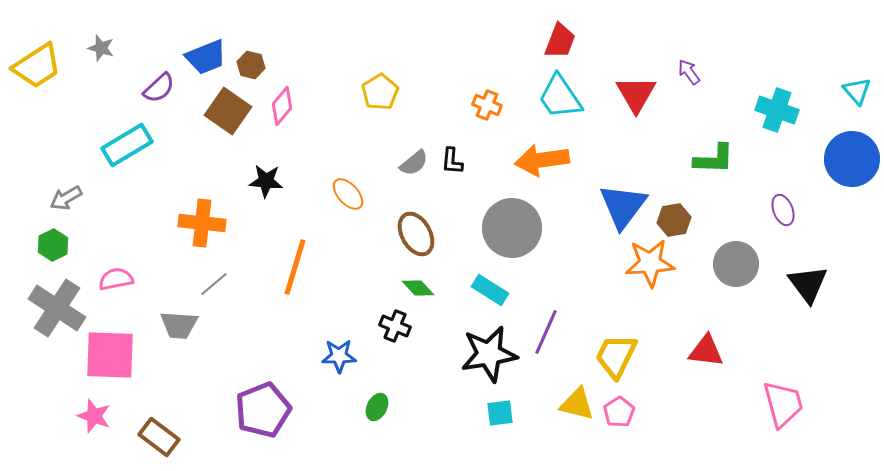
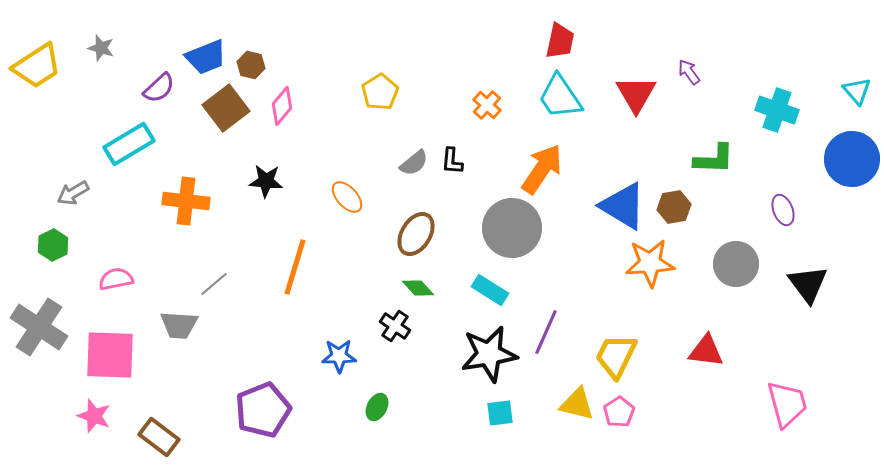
red trapezoid at (560, 41): rotated 9 degrees counterclockwise
orange cross at (487, 105): rotated 20 degrees clockwise
brown square at (228, 111): moved 2 px left, 3 px up; rotated 18 degrees clockwise
cyan rectangle at (127, 145): moved 2 px right, 1 px up
orange arrow at (542, 160): moved 9 px down; rotated 132 degrees clockwise
orange ellipse at (348, 194): moved 1 px left, 3 px down
gray arrow at (66, 198): moved 7 px right, 5 px up
blue triangle at (623, 206): rotated 36 degrees counterclockwise
brown hexagon at (674, 220): moved 13 px up
orange cross at (202, 223): moved 16 px left, 22 px up
brown ellipse at (416, 234): rotated 60 degrees clockwise
gray cross at (57, 308): moved 18 px left, 19 px down
black cross at (395, 326): rotated 12 degrees clockwise
pink trapezoid at (783, 404): moved 4 px right
